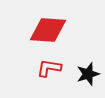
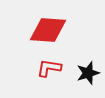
black star: moved 1 px up
